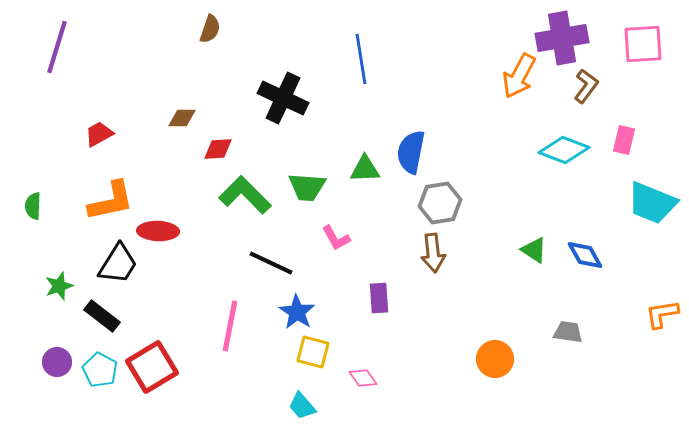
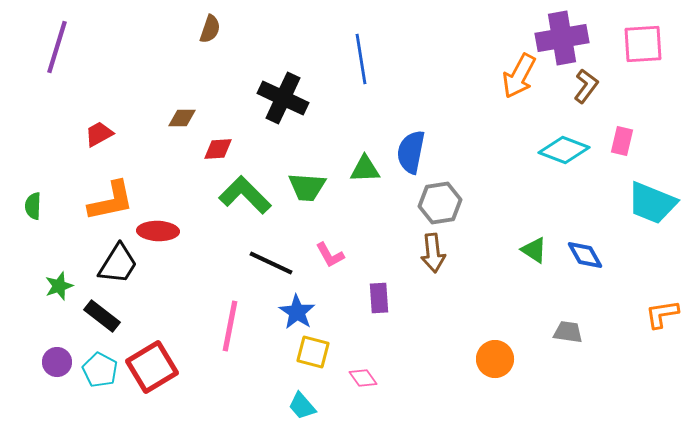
pink rectangle at (624, 140): moved 2 px left, 1 px down
pink L-shape at (336, 238): moved 6 px left, 17 px down
